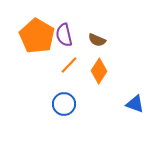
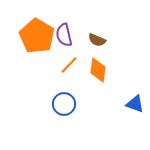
orange diamond: moved 1 px left, 1 px up; rotated 25 degrees counterclockwise
